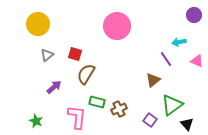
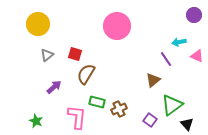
pink triangle: moved 5 px up
